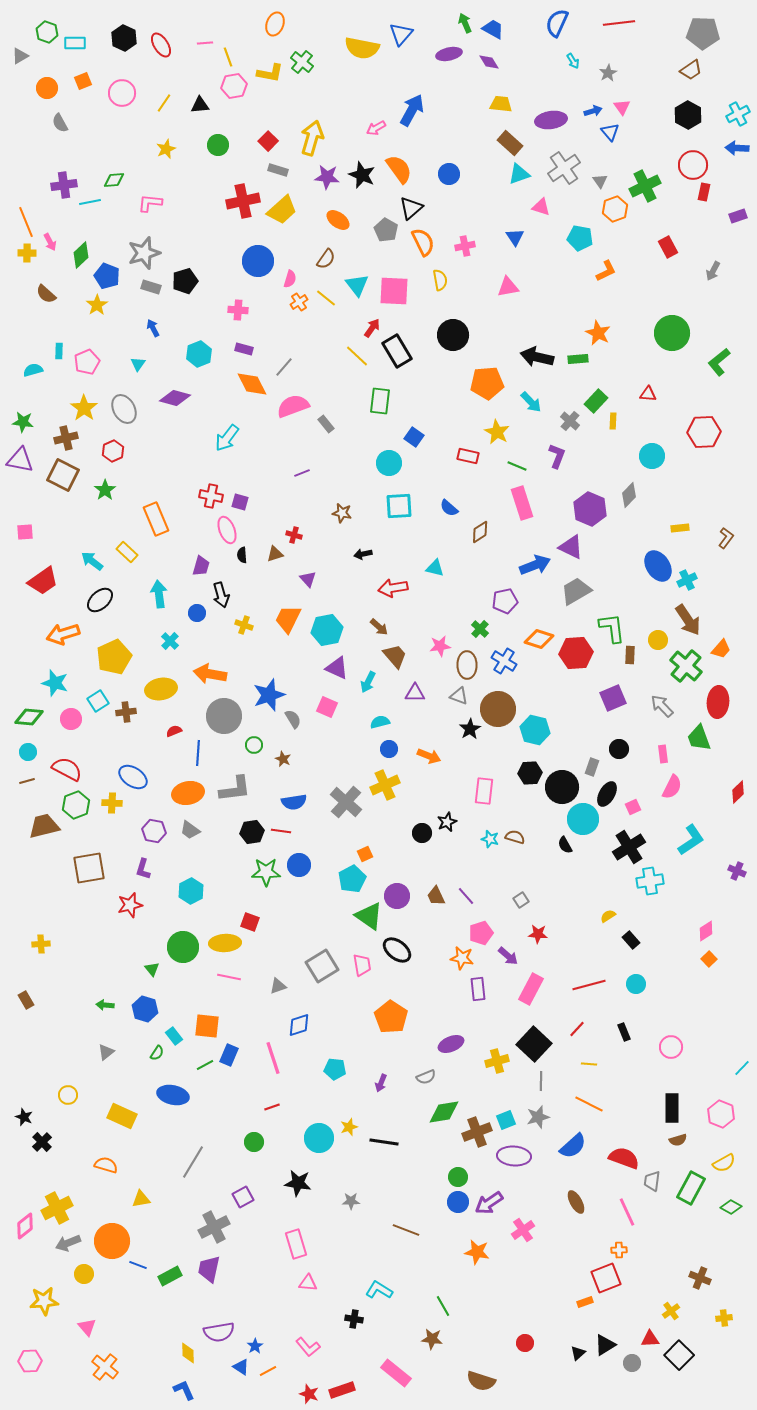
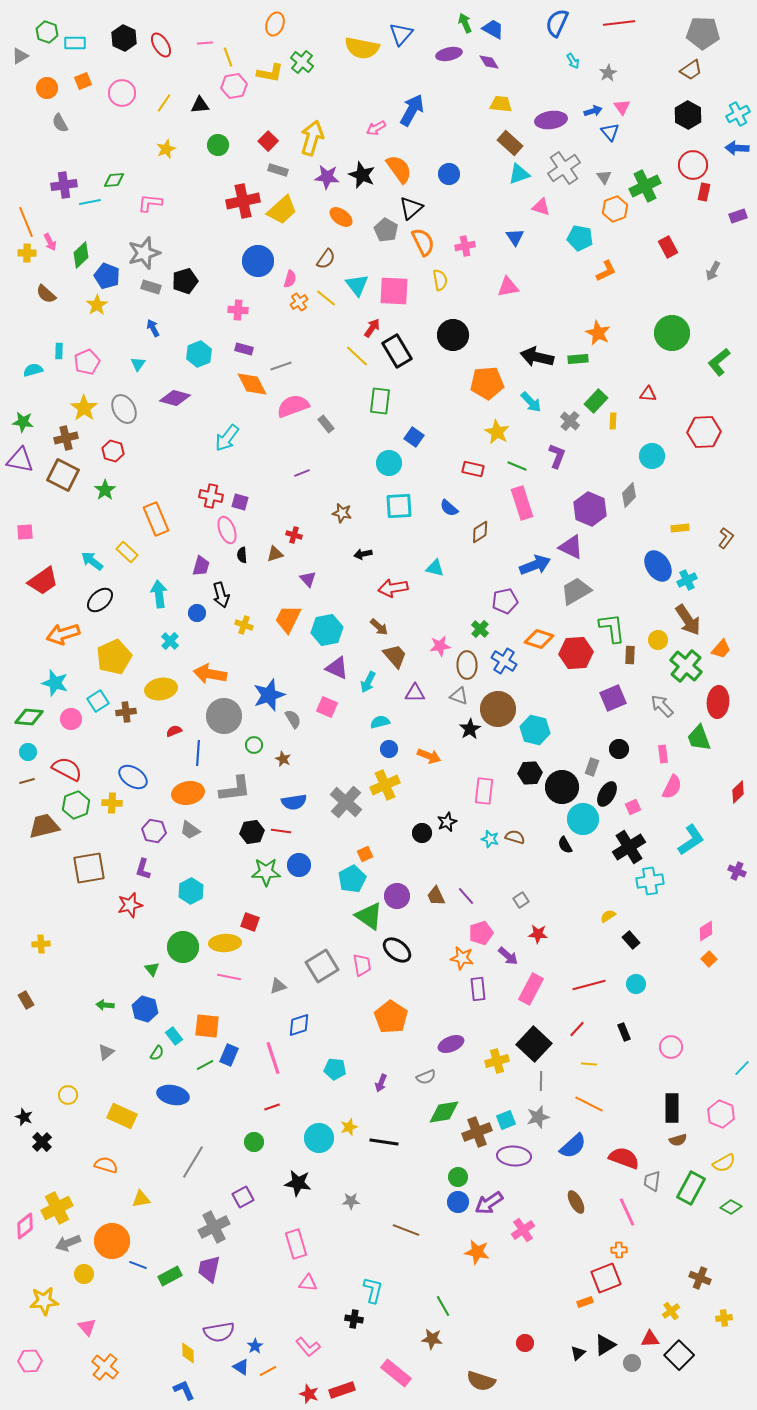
gray triangle at (600, 181): moved 4 px right, 4 px up
orange ellipse at (338, 220): moved 3 px right, 3 px up
gray line at (284, 367): moved 3 px left, 1 px up; rotated 30 degrees clockwise
red hexagon at (113, 451): rotated 20 degrees counterclockwise
red rectangle at (468, 456): moved 5 px right, 13 px down
cyan L-shape at (379, 1290): moved 6 px left; rotated 72 degrees clockwise
